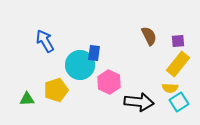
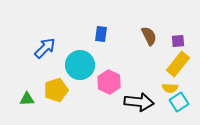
blue arrow: moved 7 px down; rotated 75 degrees clockwise
blue rectangle: moved 7 px right, 19 px up
